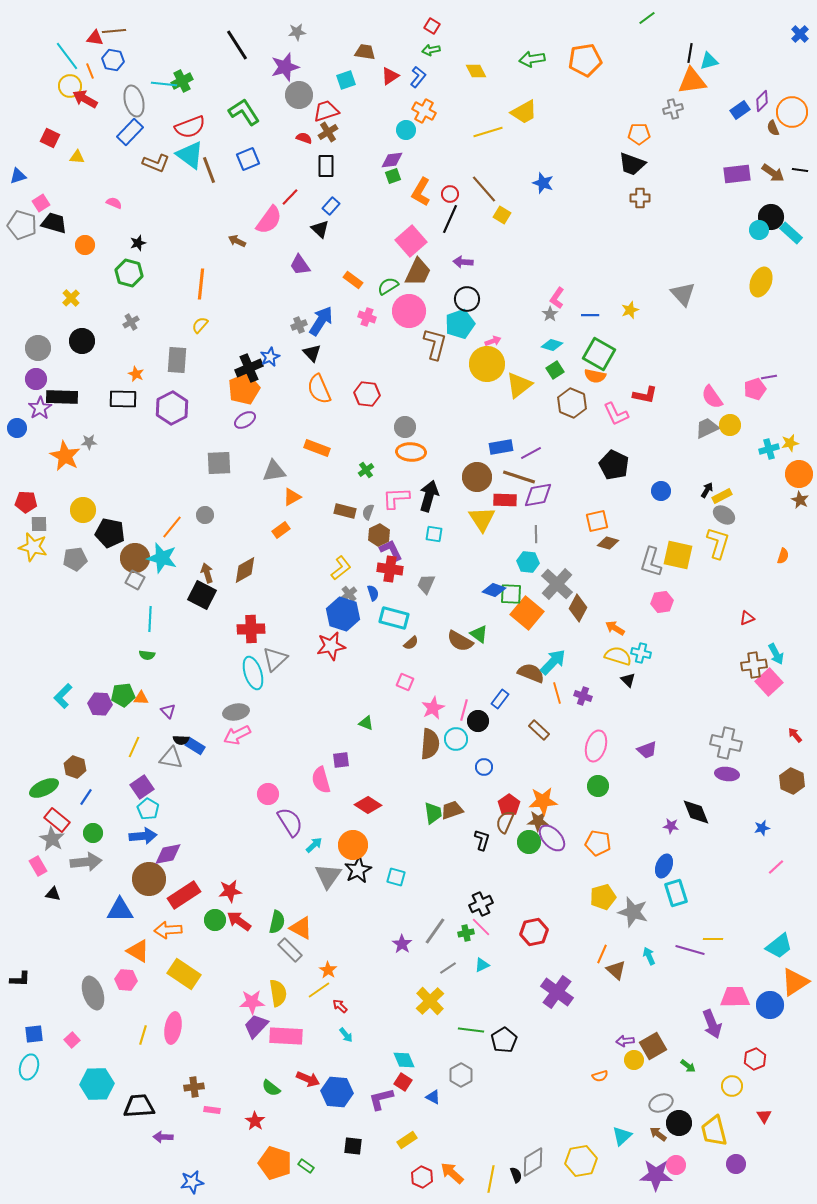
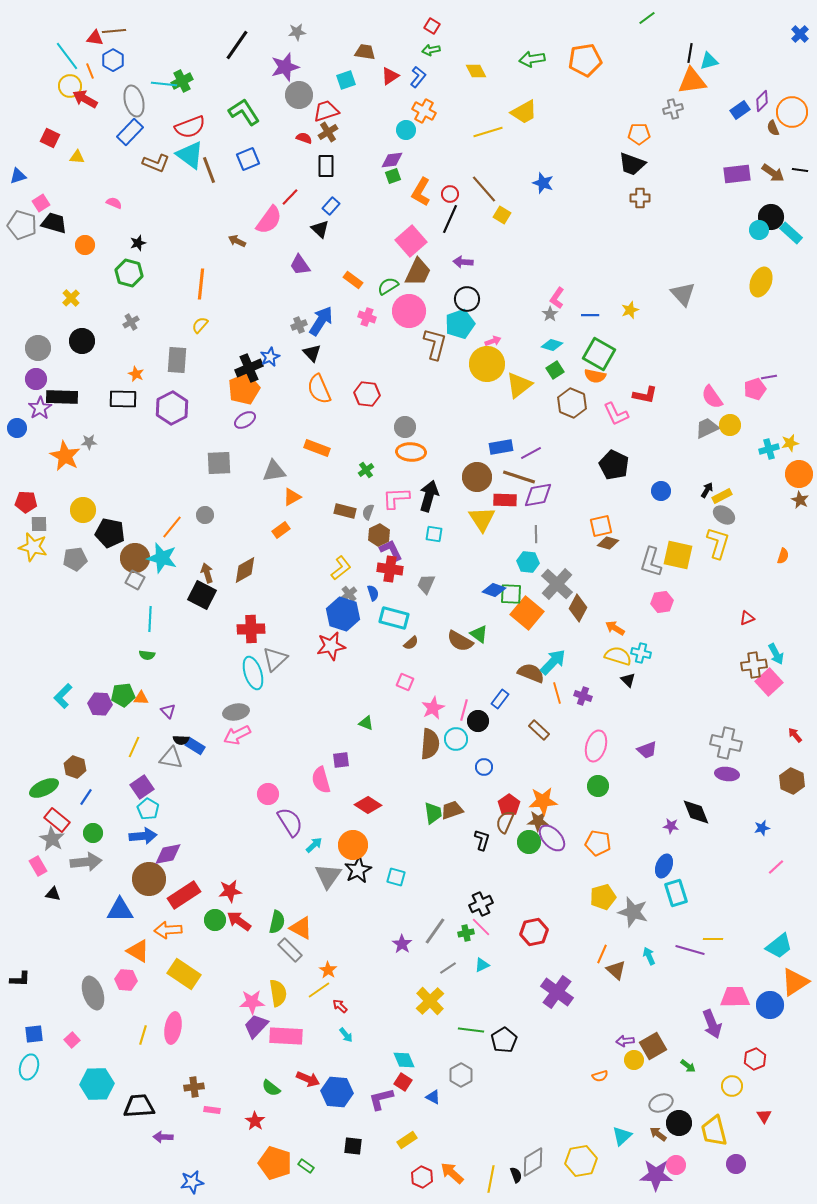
black line at (237, 45): rotated 68 degrees clockwise
blue hexagon at (113, 60): rotated 20 degrees clockwise
orange square at (597, 521): moved 4 px right, 5 px down
